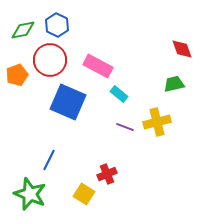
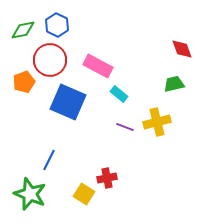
orange pentagon: moved 7 px right, 7 px down
red cross: moved 4 px down; rotated 12 degrees clockwise
